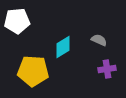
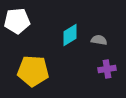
gray semicircle: rotated 14 degrees counterclockwise
cyan diamond: moved 7 px right, 12 px up
